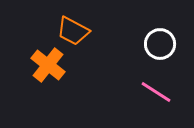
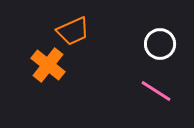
orange trapezoid: rotated 52 degrees counterclockwise
pink line: moved 1 px up
